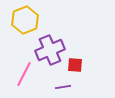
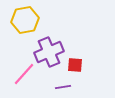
yellow hexagon: rotated 12 degrees clockwise
purple cross: moved 1 px left, 2 px down
pink line: rotated 15 degrees clockwise
